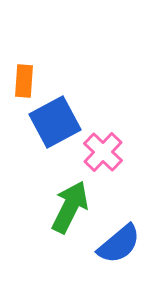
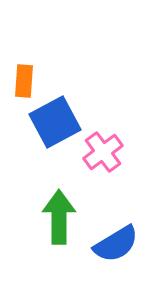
pink cross: rotated 9 degrees clockwise
green arrow: moved 11 px left, 10 px down; rotated 26 degrees counterclockwise
blue semicircle: moved 3 px left; rotated 9 degrees clockwise
